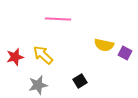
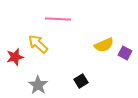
yellow semicircle: rotated 36 degrees counterclockwise
yellow arrow: moved 5 px left, 11 px up
black square: moved 1 px right
gray star: rotated 24 degrees counterclockwise
